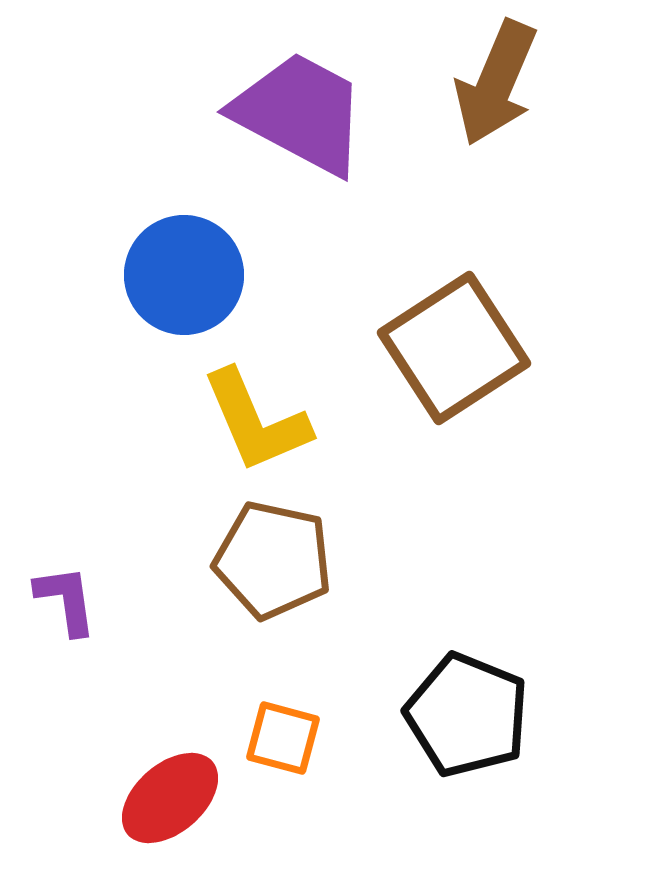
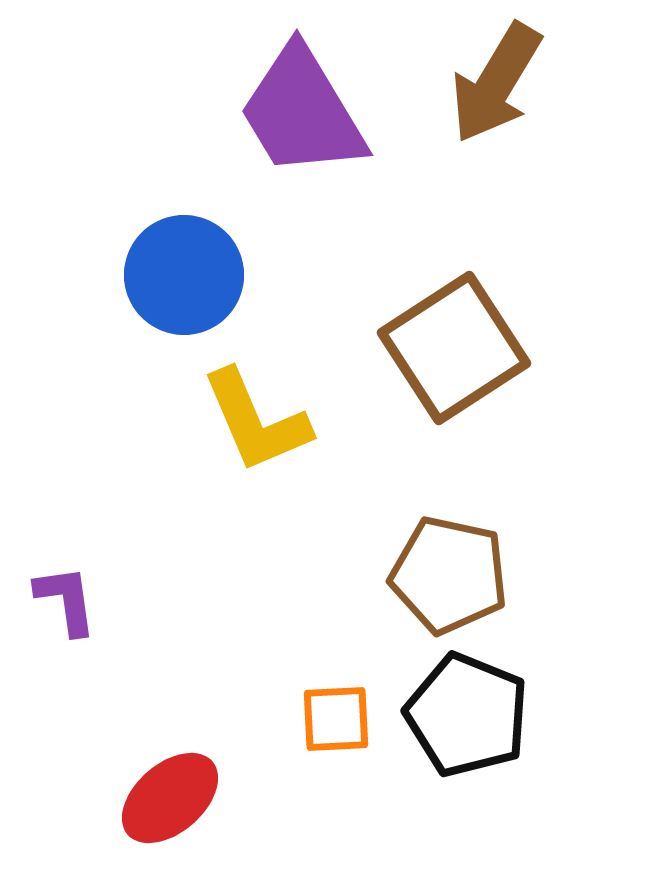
brown arrow: rotated 8 degrees clockwise
purple trapezoid: moved 2 px right, 1 px up; rotated 149 degrees counterclockwise
brown pentagon: moved 176 px right, 15 px down
orange square: moved 53 px right, 19 px up; rotated 18 degrees counterclockwise
